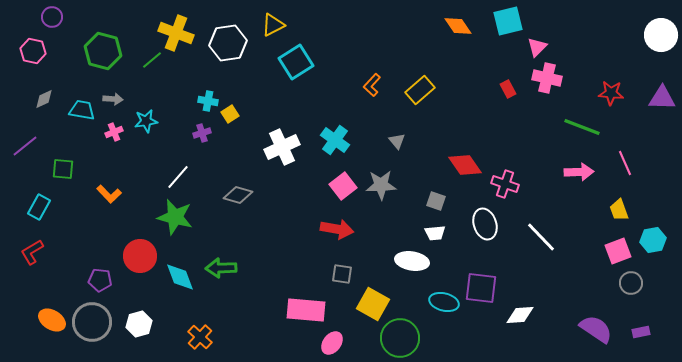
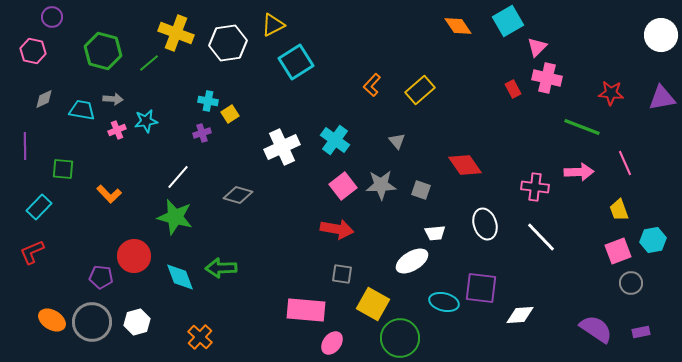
cyan square at (508, 21): rotated 16 degrees counterclockwise
green line at (152, 60): moved 3 px left, 3 px down
red rectangle at (508, 89): moved 5 px right
purple triangle at (662, 98): rotated 12 degrees counterclockwise
pink cross at (114, 132): moved 3 px right, 2 px up
purple line at (25, 146): rotated 52 degrees counterclockwise
pink cross at (505, 184): moved 30 px right, 3 px down; rotated 12 degrees counterclockwise
gray square at (436, 201): moved 15 px left, 11 px up
cyan rectangle at (39, 207): rotated 15 degrees clockwise
red L-shape at (32, 252): rotated 8 degrees clockwise
red circle at (140, 256): moved 6 px left
white ellipse at (412, 261): rotated 40 degrees counterclockwise
purple pentagon at (100, 280): moved 1 px right, 3 px up
white hexagon at (139, 324): moved 2 px left, 2 px up
